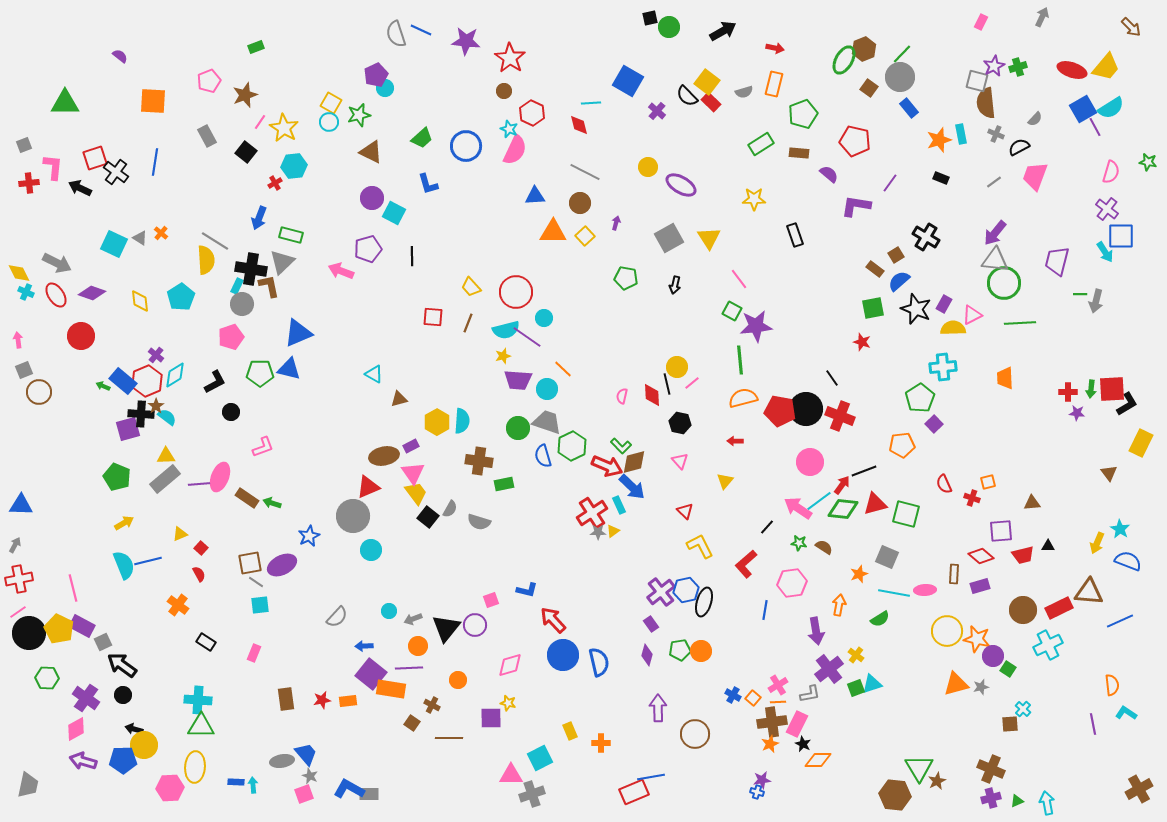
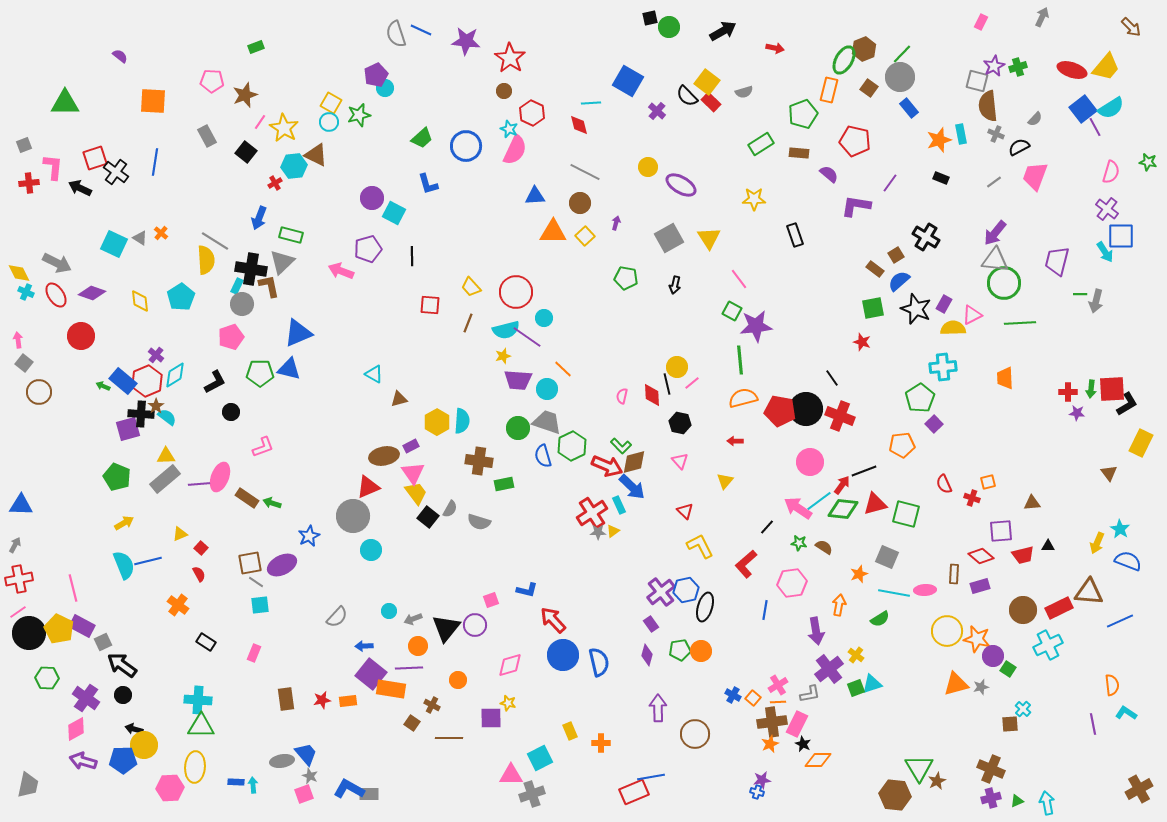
pink pentagon at (209, 81): moved 3 px right; rotated 25 degrees clockwise
orange rectangle at (774, 84): moved 55 px right, 6 px down
brown semicircle at (986, 103): moved 2 px right, 3 px down
blue square at (1083, 109): rotated 8 degrees counterclockwise
brown triangle at (371, 152): moved 55 px left, 3 px down
red square at (433, 317): moved 3 px left, 12 px up
gray square at (24, 370): moved 7 px up; rotated 30 degrees counterclockwise
black ellipse at (704, 602): moved 1 px right, 5 px down
